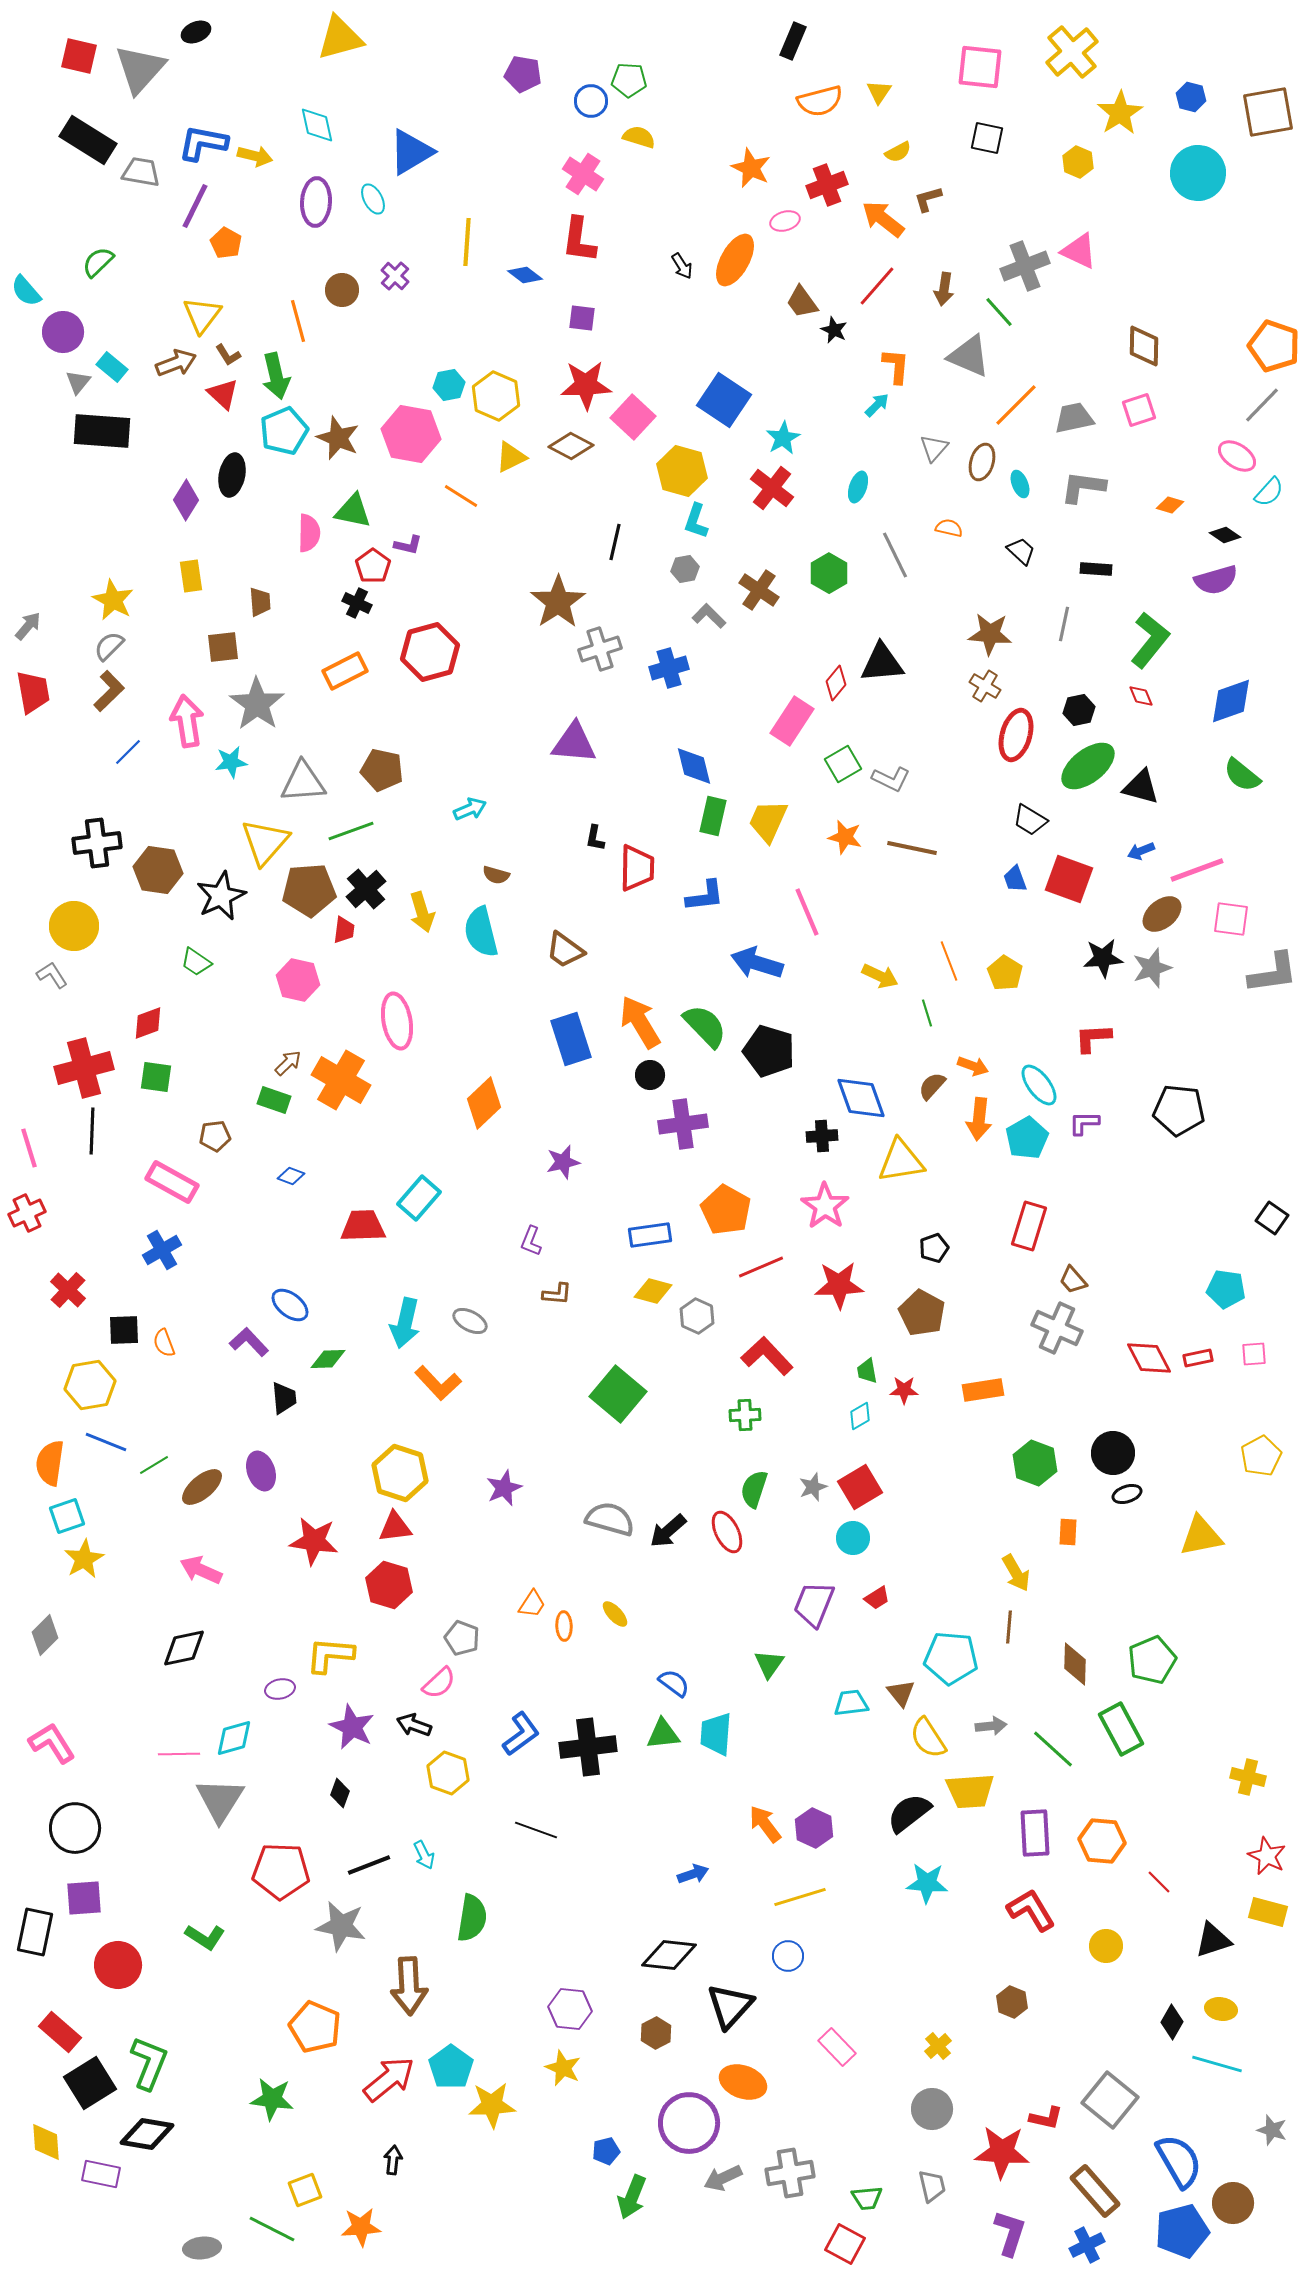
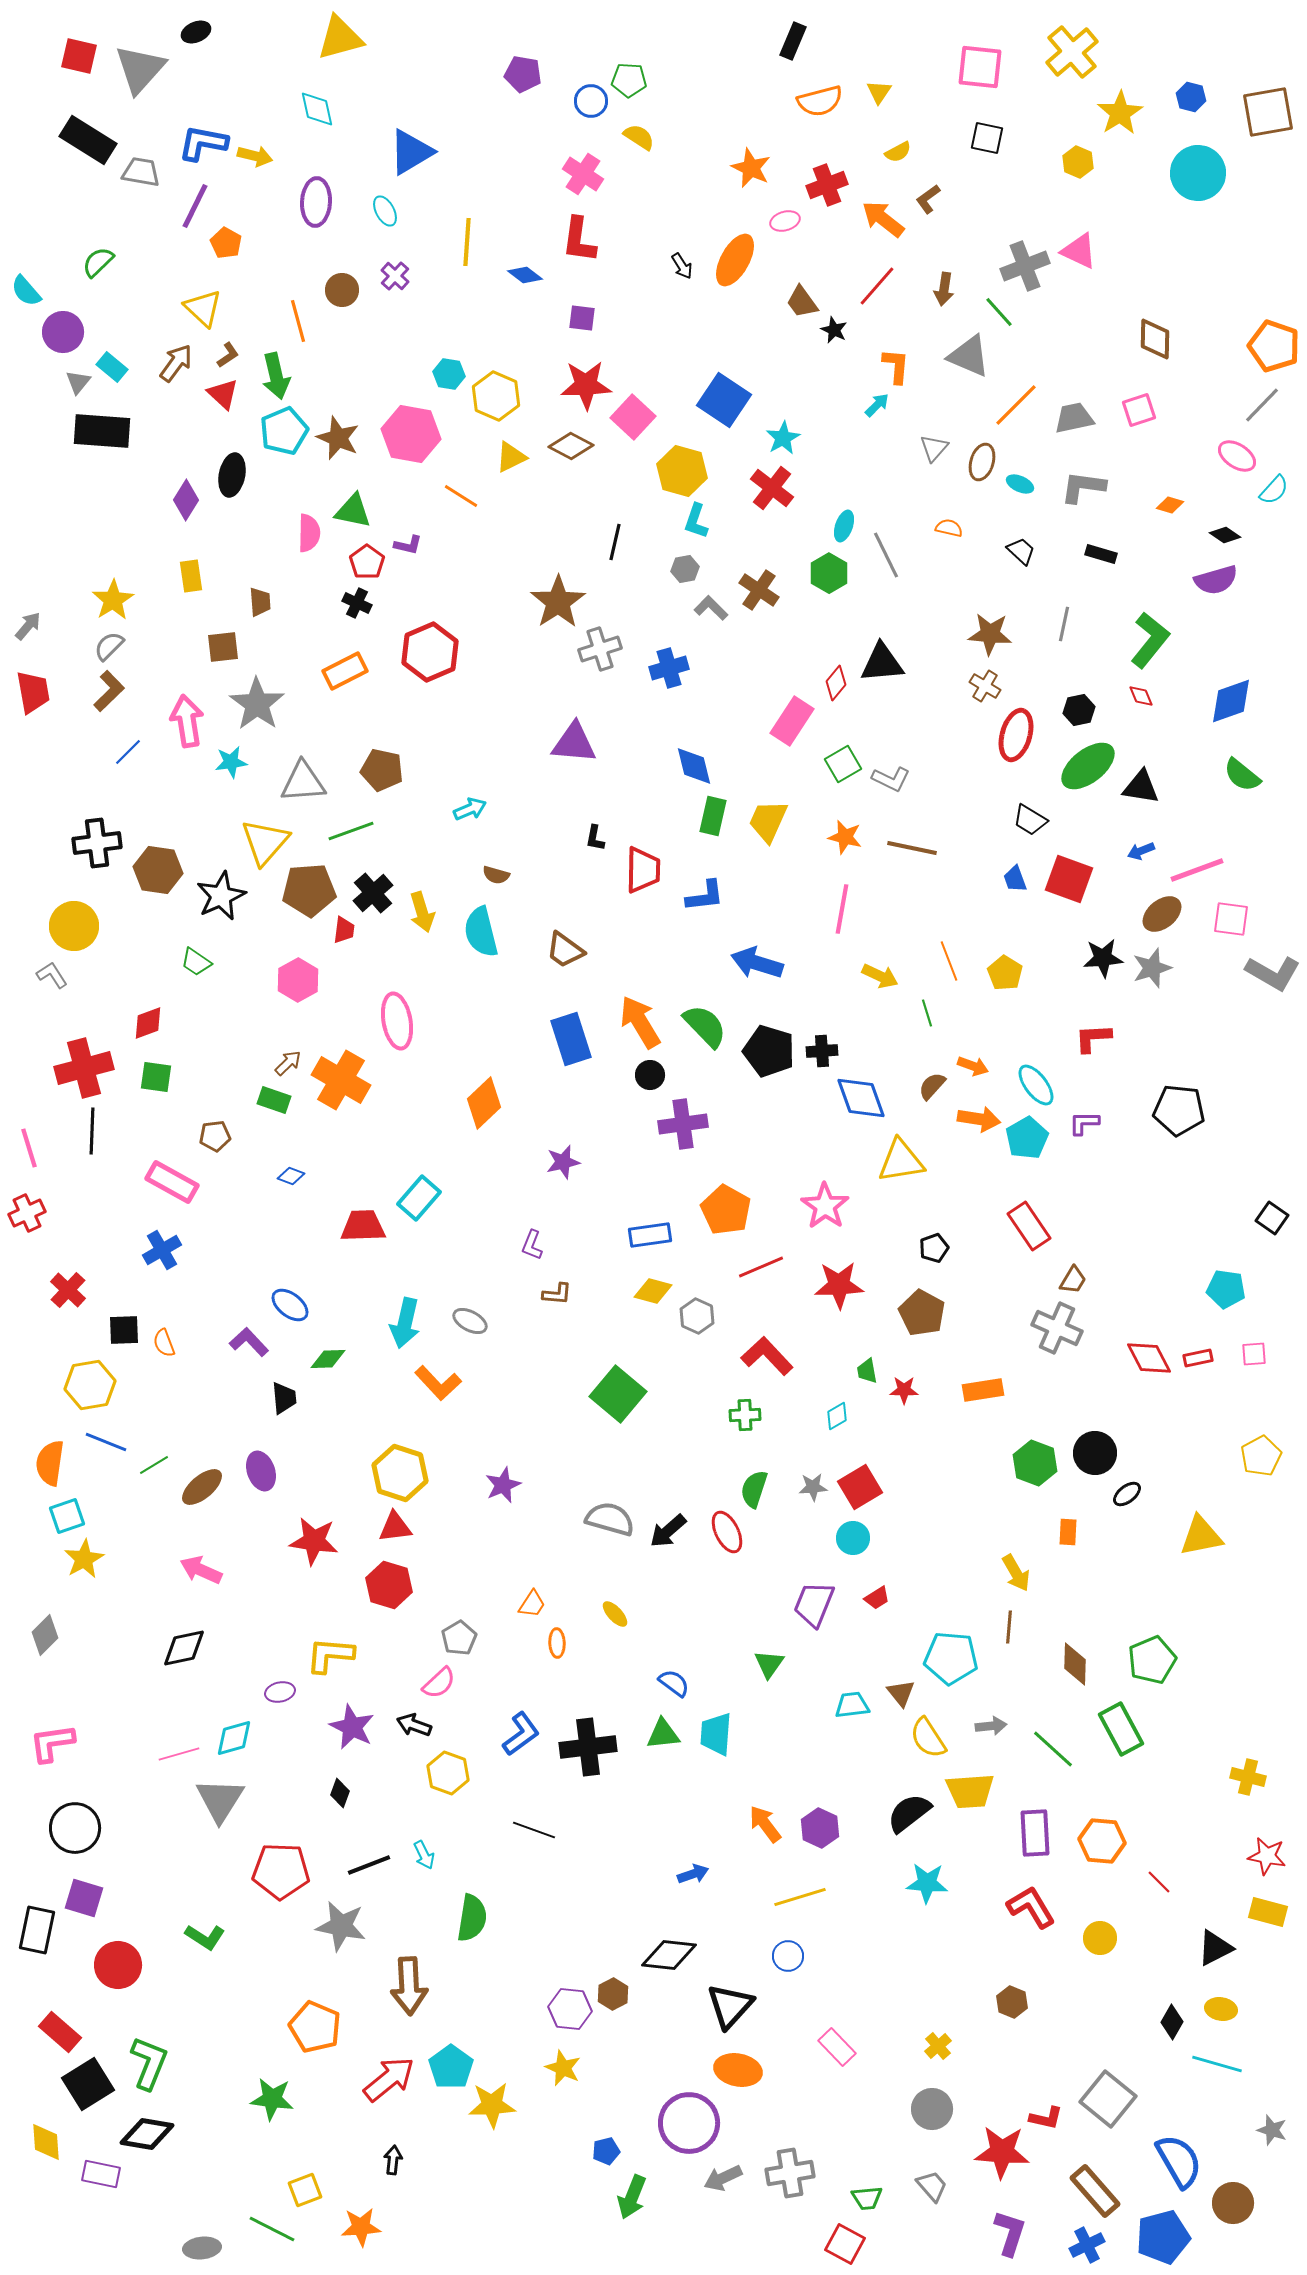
cyan diamond at (317, 125): moved 16 px up
yellow semicircle at (639, 137): rotated 16 degrees clockwise
cyan ellipse at (373, 199): moved 12 px right, 12 px down
brown L-shape at (928, 199): rotated 20 degrees counterclockwise
yellow triangle at (202, 315): moved 1 px right, 7 px up; rotated 24 degrees counterclockwise
brown diamond at (1144, 346): moved 11 px right, 7 px up
brown L-shape at (228, 355): rotated 92 degrees counterclockwise
brown arrow at (176, 363): rotated 33 degrees counterclockwise
cyan hexagon at (449, 385): moved 11 px up; rotated 20 degrees clockwise
cyan ellipse at (1020, 484): rotated 44 degrees counterclockwise
cyan ellipse at (858, 487): moved 14 px left, 39 px down
cyan semicircle at (1269, 492): moved 5 px right, 2 px up
gray line at (895, 555): moved 9 px left
red pentagon at (373, 566): moved 6 px left, 4 px up
black rectangle at (1096, 569): moved 5 px right, 15 px up; rotated 12 degrees clockwise
yellow star at (113, 600): rotated 12 degrees clockwise
gray L-shape at (709, 616): moved 2 px right, 8 px up
red hexagon at (430, 652): rotated 8 degrees counterclockwise
black triangle at (1141, 787): rotated 6 degrees counterclockwise
red trapezoid at (637, 868): moved 6 px right, 2 px down
black cross at (366, 889): moved 7 px right, 4 px down
pink line at (807, 912): moved 35 px right, 3 px up; rotated 33 degrees clockwise
gray L-shape at (1273, 973): rotated 38 degrees clockwise
pink hexagon at (298, 980): rotated 18 degrees clockwise
cyan ellipse at (1039, 1085): moved 3 px left
orange arrow at (979, 1119): rotated 87 degrees counterclockwise
black cross at (822, 1136): moved 85 px up
red rectangle at (1029, 1226): rotated 51 degrees counterclockwise
purple L-shape at (531, 1241): moved 1 px right, 4 px down
brown trapezoid at (1073, 1280): rotated 108 degrees counterclockwise
cyan diamond at (860, 1416): moved 23 px left
black circle at (1113, 1453): moved 18 px left
gray star at (813, 1487): rotated 16 degrees clockwise
purple star at (504, 1488): moved 1 px left, 3 px up
black ellipse at (1127, 1494): rotated 20 degrees counterclockwise
orange ellipse at (564, 1626): moved 7 px left, 17 px down
gray pentagon at (462, 1638): moved 3 px left; rotated 20 degrees clockwise
purple ellipse at (280, 1689): moved 3 px down
cyan trapezoid at (851, 1703): moved 1 px right, 2 px down
pink L-shape at (52, 1743): rotated 66 degrees counterclockwise
pink line at (179, 1754): rotated 15 degrees counterclockwise
purple hexagon at (814, 1828): moved 6 px right
black line at (536, 1830): moved 2 px left
red star at (1267, 1856): rotated 15 degrees counterclockwise
purple square at (84, 1898): rotated 21 degrees clockwise
red L-shape at (1031, 1910): moved 3 px up
black rectangle at (35, 1932): moved 2 px right, 2 px up
black triangle at (1213, 1940): moved 2 px right, 8 px down; rotated 9 degrees counterclockwise
yellow circle at (1106, 1946): moved 6 px left, 8 px up
brown hexagon at (656, 2033): moved 43 px left, 39 px up
orange ellipse at (743, 2082): moved 5 px left, 12 px up; rotated 9 degrees counterclockwise
black square at (90, 2083): moved 2 px left, 1 px down
gray square at (1110, 2100): moved 2 px left, 1 px up
gray trapezoid at (932, 2186): rotated 28 degrees counterclockwise
blue pentagon at (1182, 2231): moved 19 px left, 6 px down
